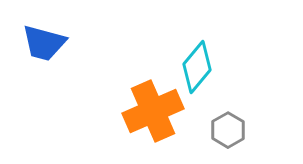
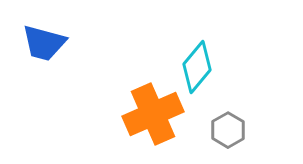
orange cross: moved 3 px down
